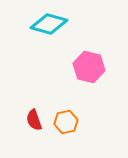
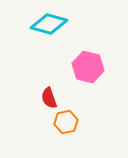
pink hexagon: moved 1 px left
red semicircle: moved 15 px right, 22 px up
